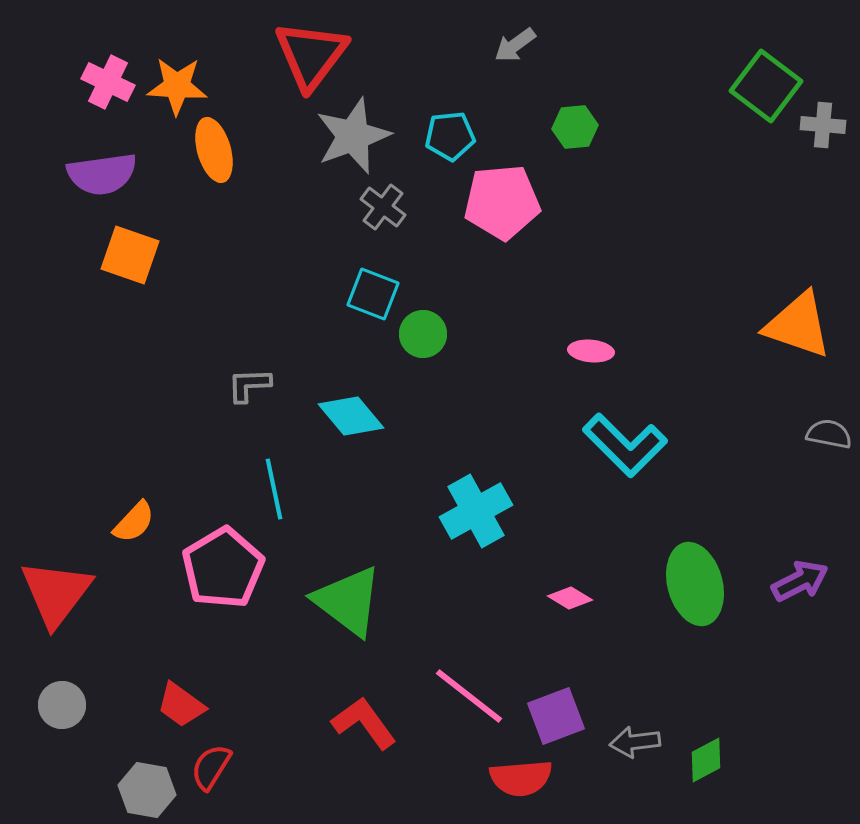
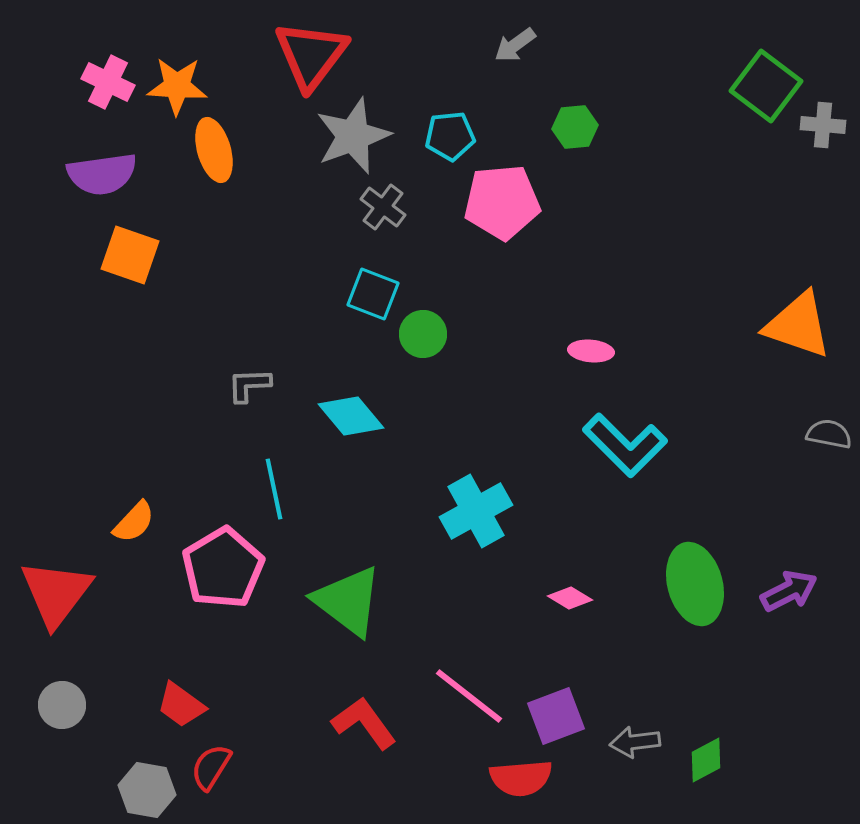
purple arrow at (800, 581): moved 11 px left, 10 px down
